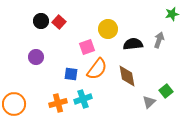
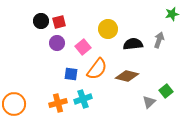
red square: rotated 32 degrees clockwise
pink square: moved 4 px left; rotated 21 degrees counterclockwise
purple circle: moved 21 px right, 14 px up
brown diamond: rotated 65 degrees counterclockwise
